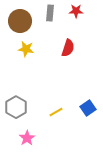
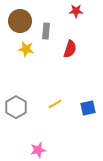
gray rectangle: moved 4 px left, 18 px down
red semicircle: moved 2 px right, 1 px down
blue square: rotated 21 degrees clockwise
yellow line: moved 1 px left, 8 px up
pink star: moved 11 px right, 12 px down; rotated 21 degrees clockwise
